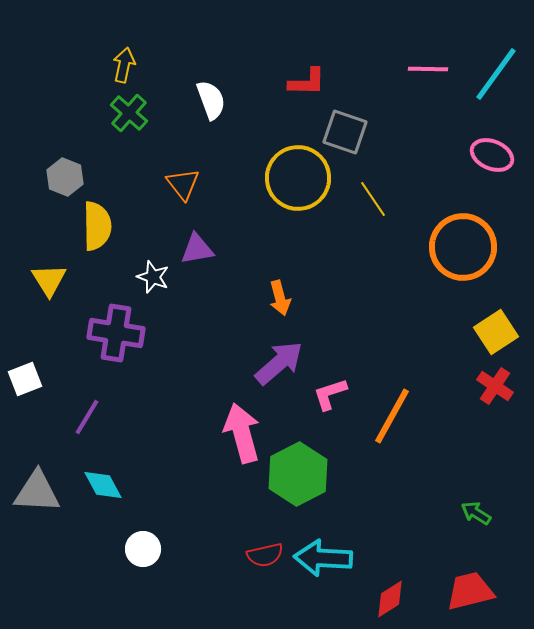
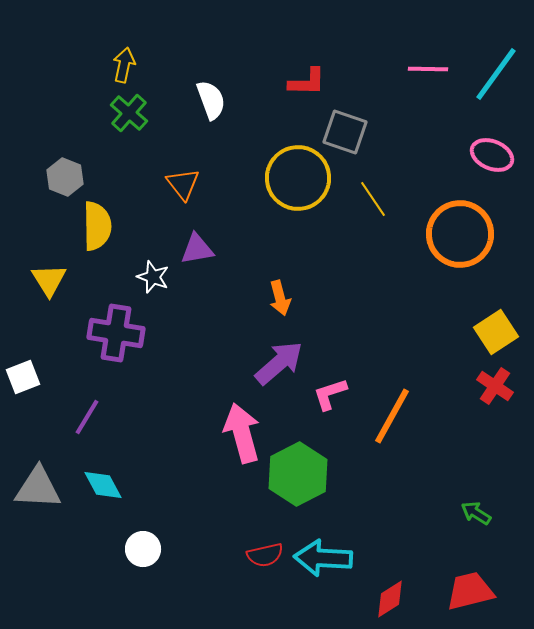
orange circle: moved 3 px left, 13 px up
white square: moved 2 px left, 2 px up
gray triangle: moved 1 px right, 4 px up
